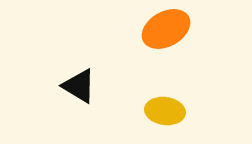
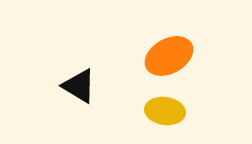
orange ellipse: moved 3 px right, 27 px down
